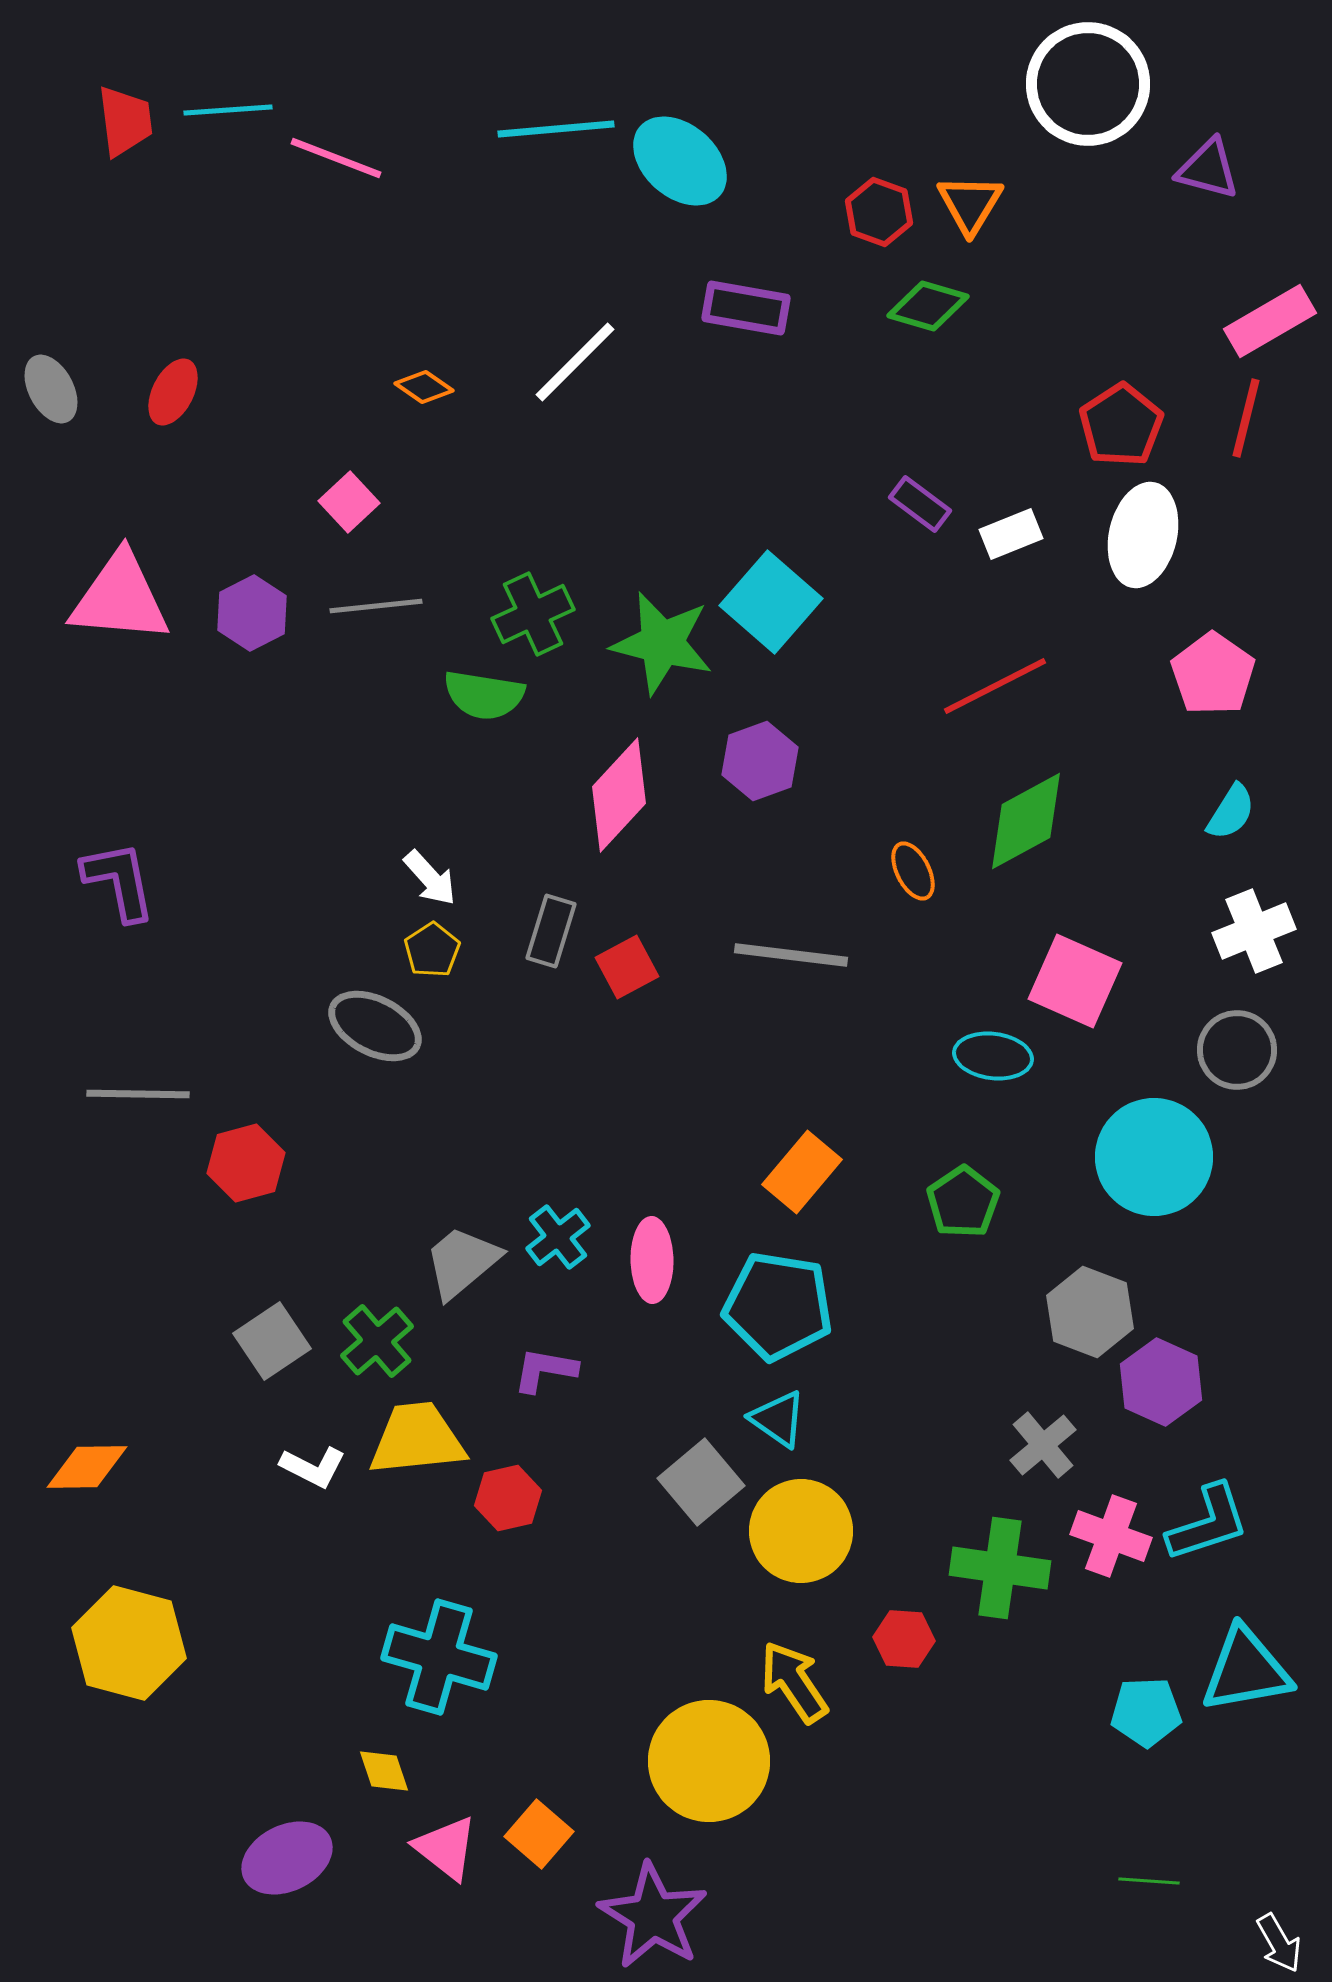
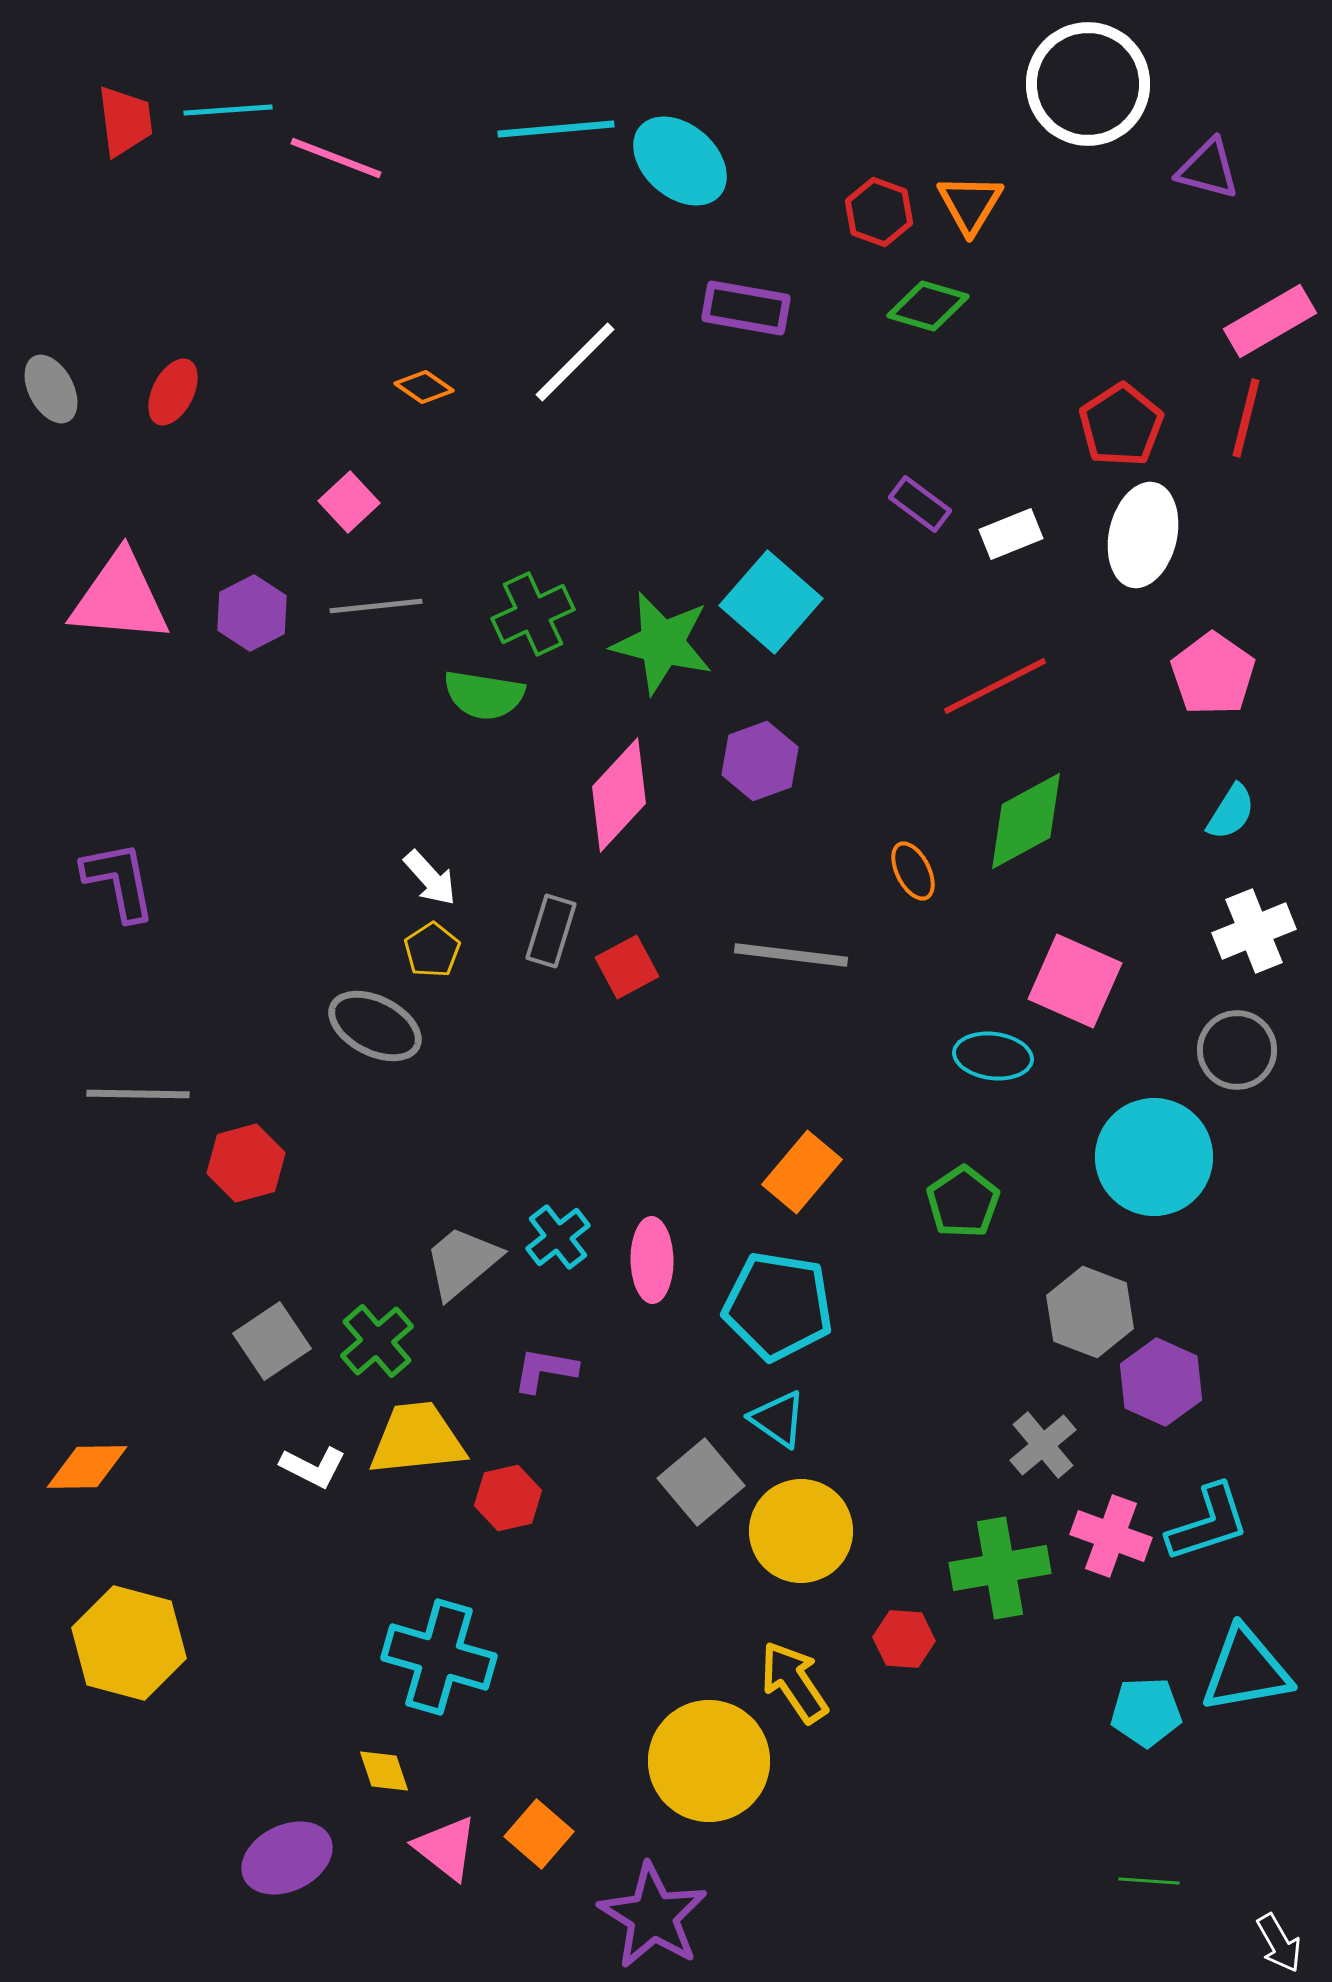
green cross at (1000, 1568): rotated 18 degrees counterclockwise
